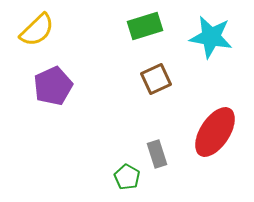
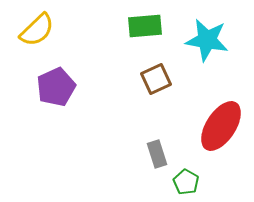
green rectangle: rotated 12 degrees clockwise
cyan star: moved 4 px left, 3 px down
purple pentagon: moved 3 px right, 1 px down
red ellipse: moved 6 px right, 6 px up
green pentagon: moved 59 px right, 5 px down
